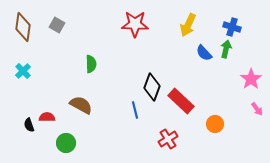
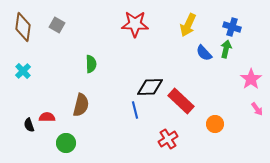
black diamond: moved 2 px left; rotated 68 degrees clockwise
brown semicircle: rotated 75 degrees clockwise
